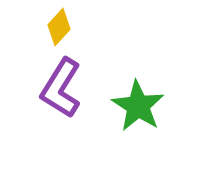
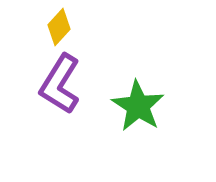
purple L-shape: moved 1 px left, 4 px up
